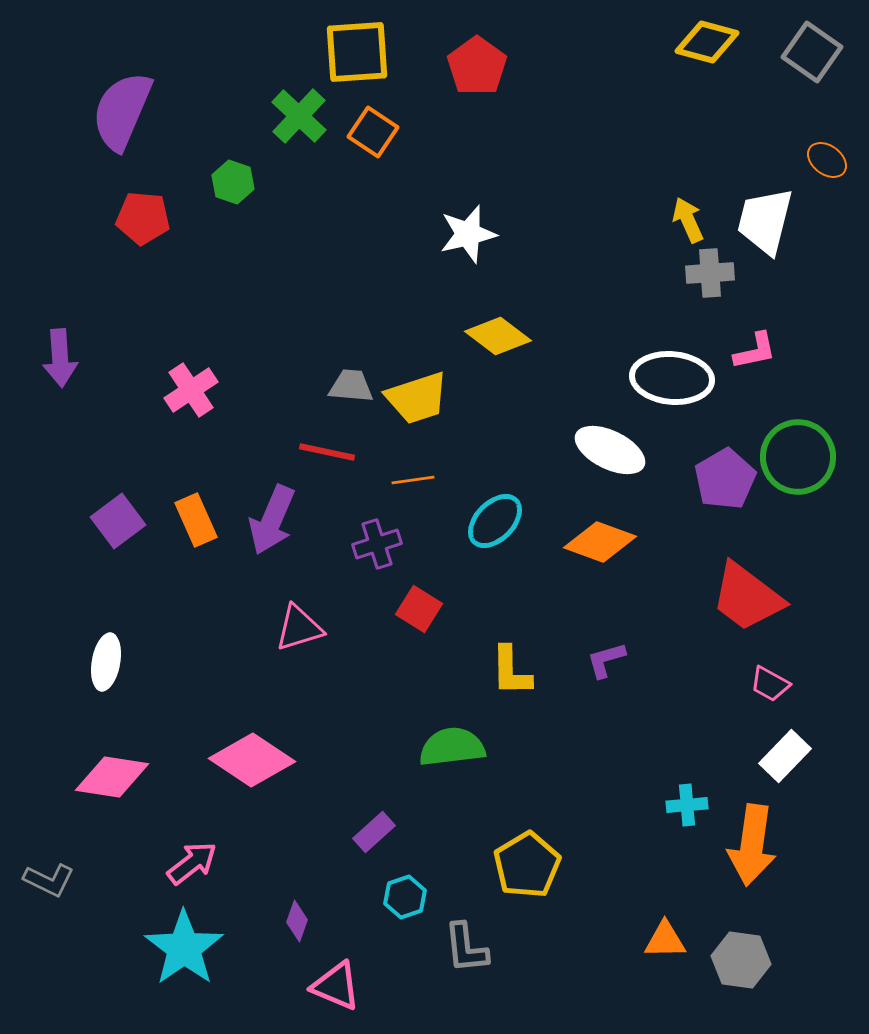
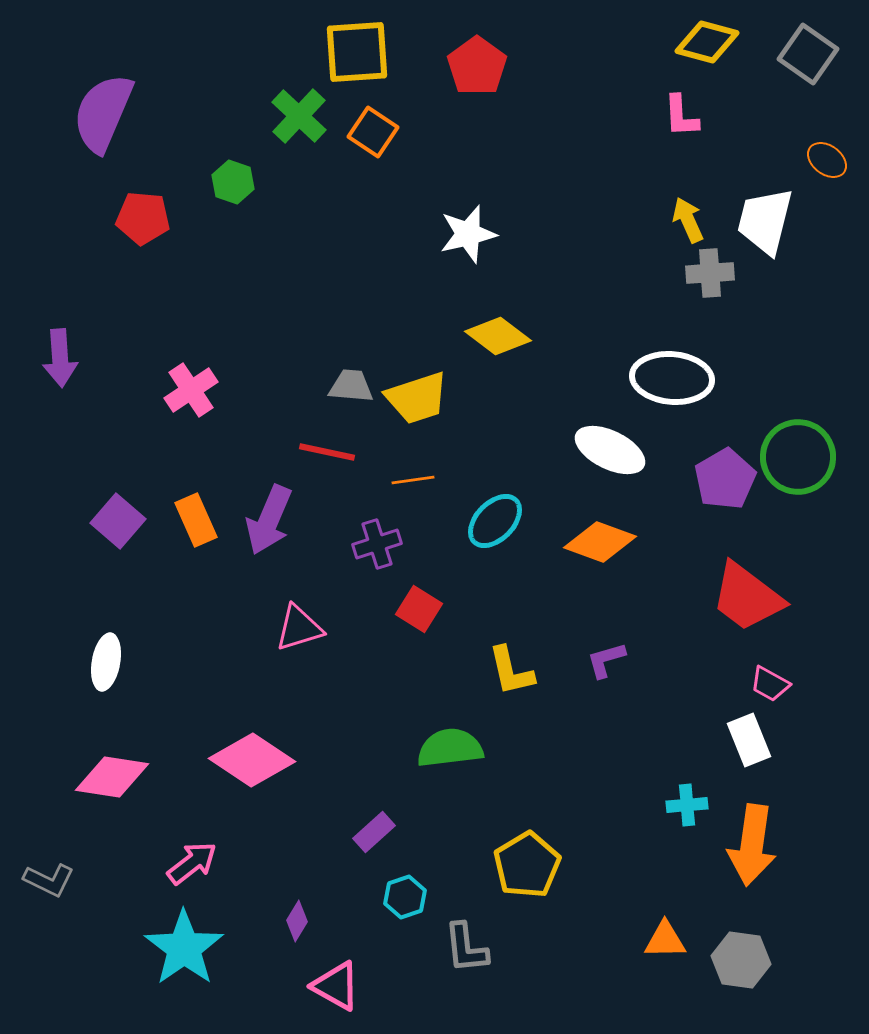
gray square at (812, 52): moved 4 px left, 2 px down
purple semicircle at (122, 111): moved 19 px left, 2 px down
pink L-shape at (755, 351): moved 74 px left, 235 px up; rotated 99 degrees clockwise
purple arrow at (272, 520): moved 3 px left
purple square at (118, 521): rotated 12 degrees counterclockwise
yellow L-shape at (511, 671): rotated 12 degrees counterclockwise
green semicircle at (452, 747): moved 2 px left, 1 px down
white rectangle at (785, 756): moved 36 px left, 16 px up; rotated 66 degrees counterclockwise
purple diamond at (297, 921): rotated 12 degrees clockwise
pink triangle at (336, 986): rotated 6 degrees clockwise
